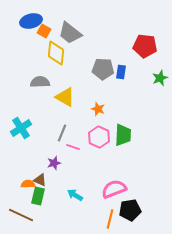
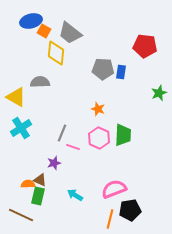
green star: moved 1 px left, 15 px down
yellow triangle: moved 49 px left
pink hexagon: moved 1 px down
